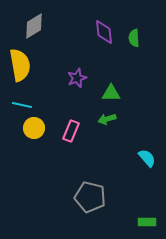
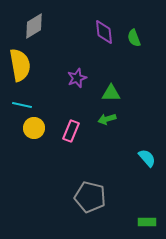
green semicircle: rotated 18 degrees counterclockwise
